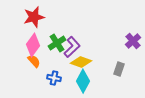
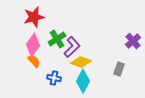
green cross: moved 4 px up
